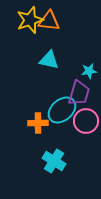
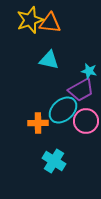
orange triangle: moved 1 px right, 2 px down
cyan star: rotated 21 degrees clockwise
purple trapezoid: moved 2 px right, 3 px up; rotated 44 degrees clockwise
cyan ellipse: moved 1 px right
